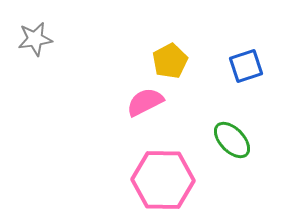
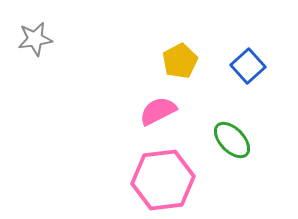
yellow pentagon: moved 10 px right
blue square: moved 2 px right; rotated 24 degrees counterclockwise
pink semicircle: moved 13 px right, 9 px down
pink hexagon: rotated 8 degrees counterclockwise
